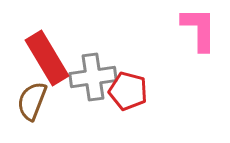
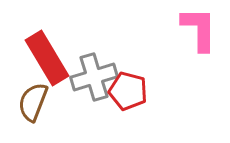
gray cross: moved 1 px right; rotated 9 degrees counterclockwise
brown semicircle: moved 1 px right, 1 px down
